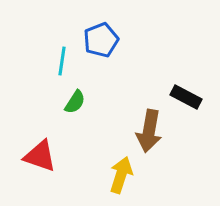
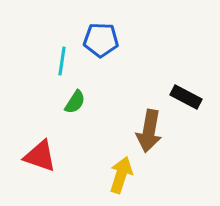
blue pentagon: rotated 24 degrees clockwise
